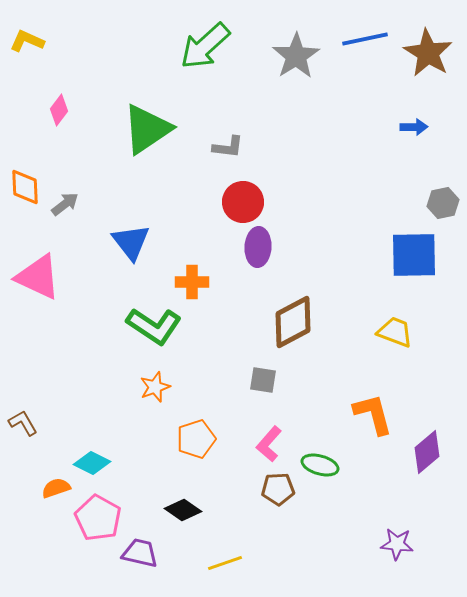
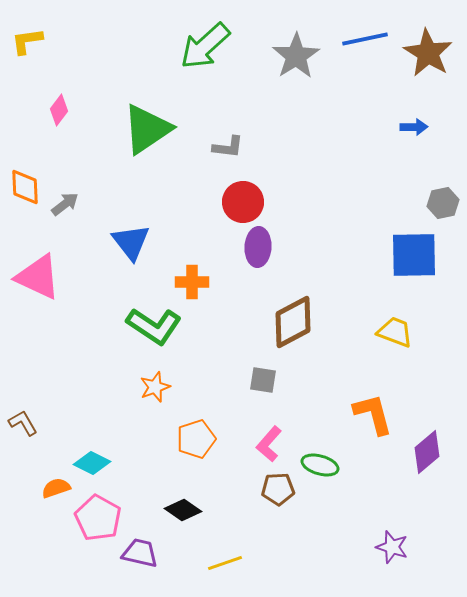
yellow L-shape: rotated 32 degrees counterclockwise
purple star: moved 5 px left, 3 px down; rotated 12 degrees clockwise
